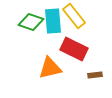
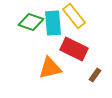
cyan rectangle: moved 2 px down
brown rectangle: rotated 48 degrees counterclockwise
